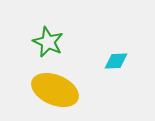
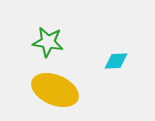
green star: rotated 16 degrees counterclockwise
